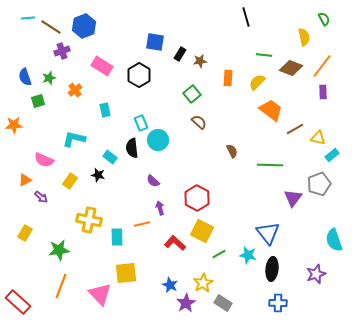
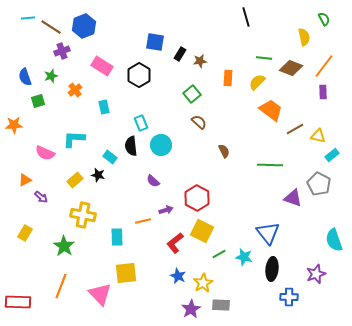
green line at (264, 55): moved 3 px down
orange line at (322, 66): moved 2 px right
green star at (49, 78): moved 2 px right, 2 px up
cyan rectangle at (105, 110): moved 1 px left, 3 px up
yellow triangle at (318, 138): moved 2 px up
cyan L-shape at (74, 139): rotated 10 degrees counterclockwise
cyan circle at (158, 140): moved 3 px right, 5 px down
black semicircle at (132, 148): moved 1 px left, 2 px up
brown semicircle at (232, 151): moved 8 px left
pink semicircle at (44, 160): moved 1 px right, 7 px up
yellow rectangle at (70, 181): moved 5 px right, 1 px up; rotated 14 degrees clockwise
gray pentagon at (319, 184): rotated 25 degrees counterclockwise
purple triangle at (293, 198): rotated 48 degrees counterclockwise
purple arrow at (160, 208): moved 6 px right, 2 px down; rotated 88 degrees clockwise
yellow cross at (89, 220): moved 6 px left, 5 px up
orange line at (142, 224): moved 1 px right, 3 px up
red L-shape at (175, 243): rotated 80 degrees counterclockwise
green star at (59, 250): moved 5 px right, 4 px up; rotated 30 degrees counterclockwise
cyan star at (248, 255): moved 4 px left, 2 px down
blue star at (170, 285): moved 8 px right, 9 px up
red rectangle at (18, 302): rotated 40 degrees counterclockwise
purple star at (186, 303): moved 5 px right, 6 px down
gray rectangle at (223, 303): moved 2 px left, 2 px down; rotated 30 degrees counterclockwise
blue cross at (278, 303): moved 11 px right, 6 px up
